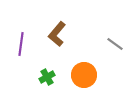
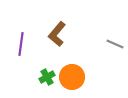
gray line: rotated 12 degrees counterclockwise
orange circle: moved 12 px left, 2 px down
